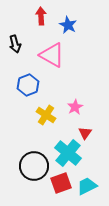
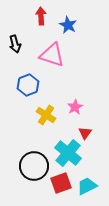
pink triangle: rotated 12 degrees counterclockwise
